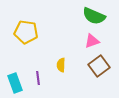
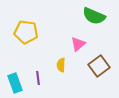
pink triangle: moved 14 px left, 3 px down; rotated 21 degrees counterclockwise
